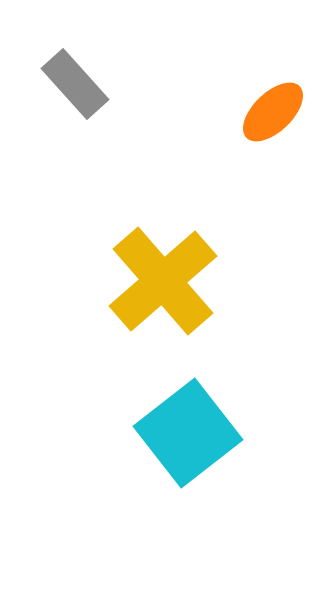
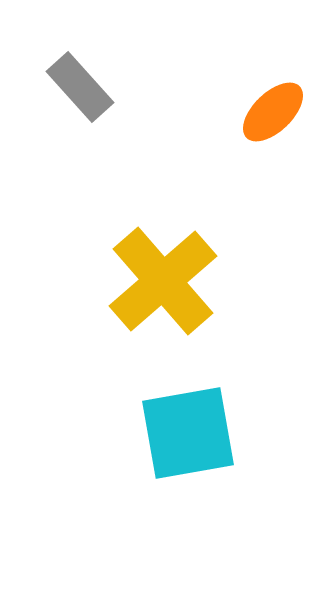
gray rectangle: moved 5 px right, 3 px down
cyan square: rotated 28 degrees clockwise
